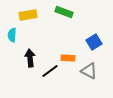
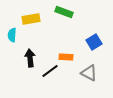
yellow rectangle: moved 3 px right, 4 px down
orange rectangle: moved 2 px left, 1 px up
gray triangle: moved 2 px down
